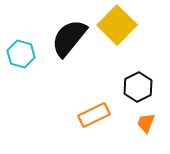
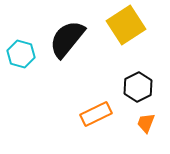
yellow square: moved 9 px right; rotated 12 degrees clockwise
black semicircle: moved 2 px left, 1 px down
orange rectangle: moved 2 px right, 1 px up
